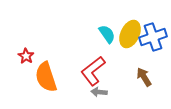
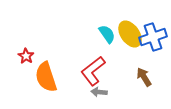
yellow ellipse: rotated 60 degrees counterclockwise
